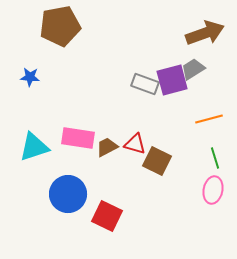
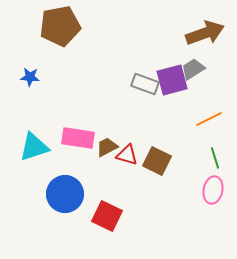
orange line: rotated 12 degrees counterclockwise
red triangle: moved 8 px left, 11 px down
blue circle: moved 3 px left
